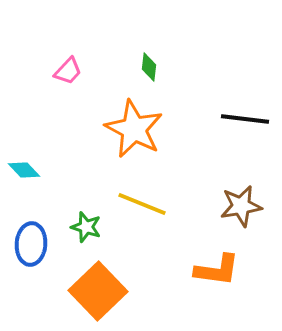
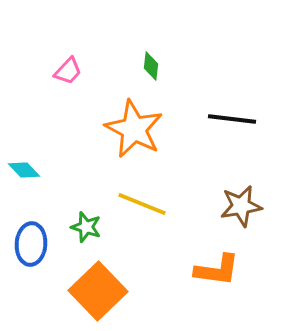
green diamond: moved 2 px right, 1 px up
black line: moved 13 px left
